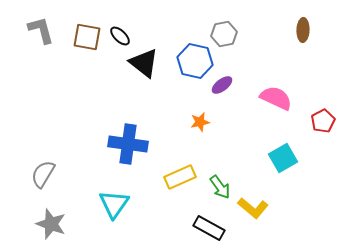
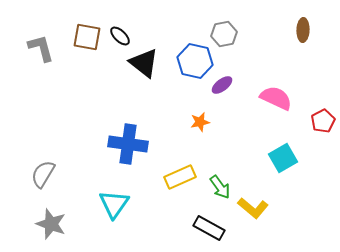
gray L-shape: moved 18 px down
